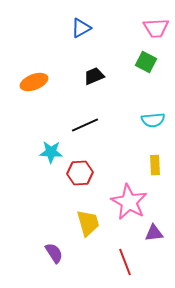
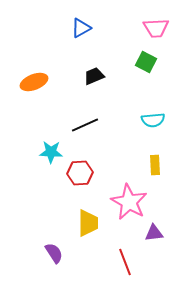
yellow trapezoid: rotated 16 degrees clockwise
